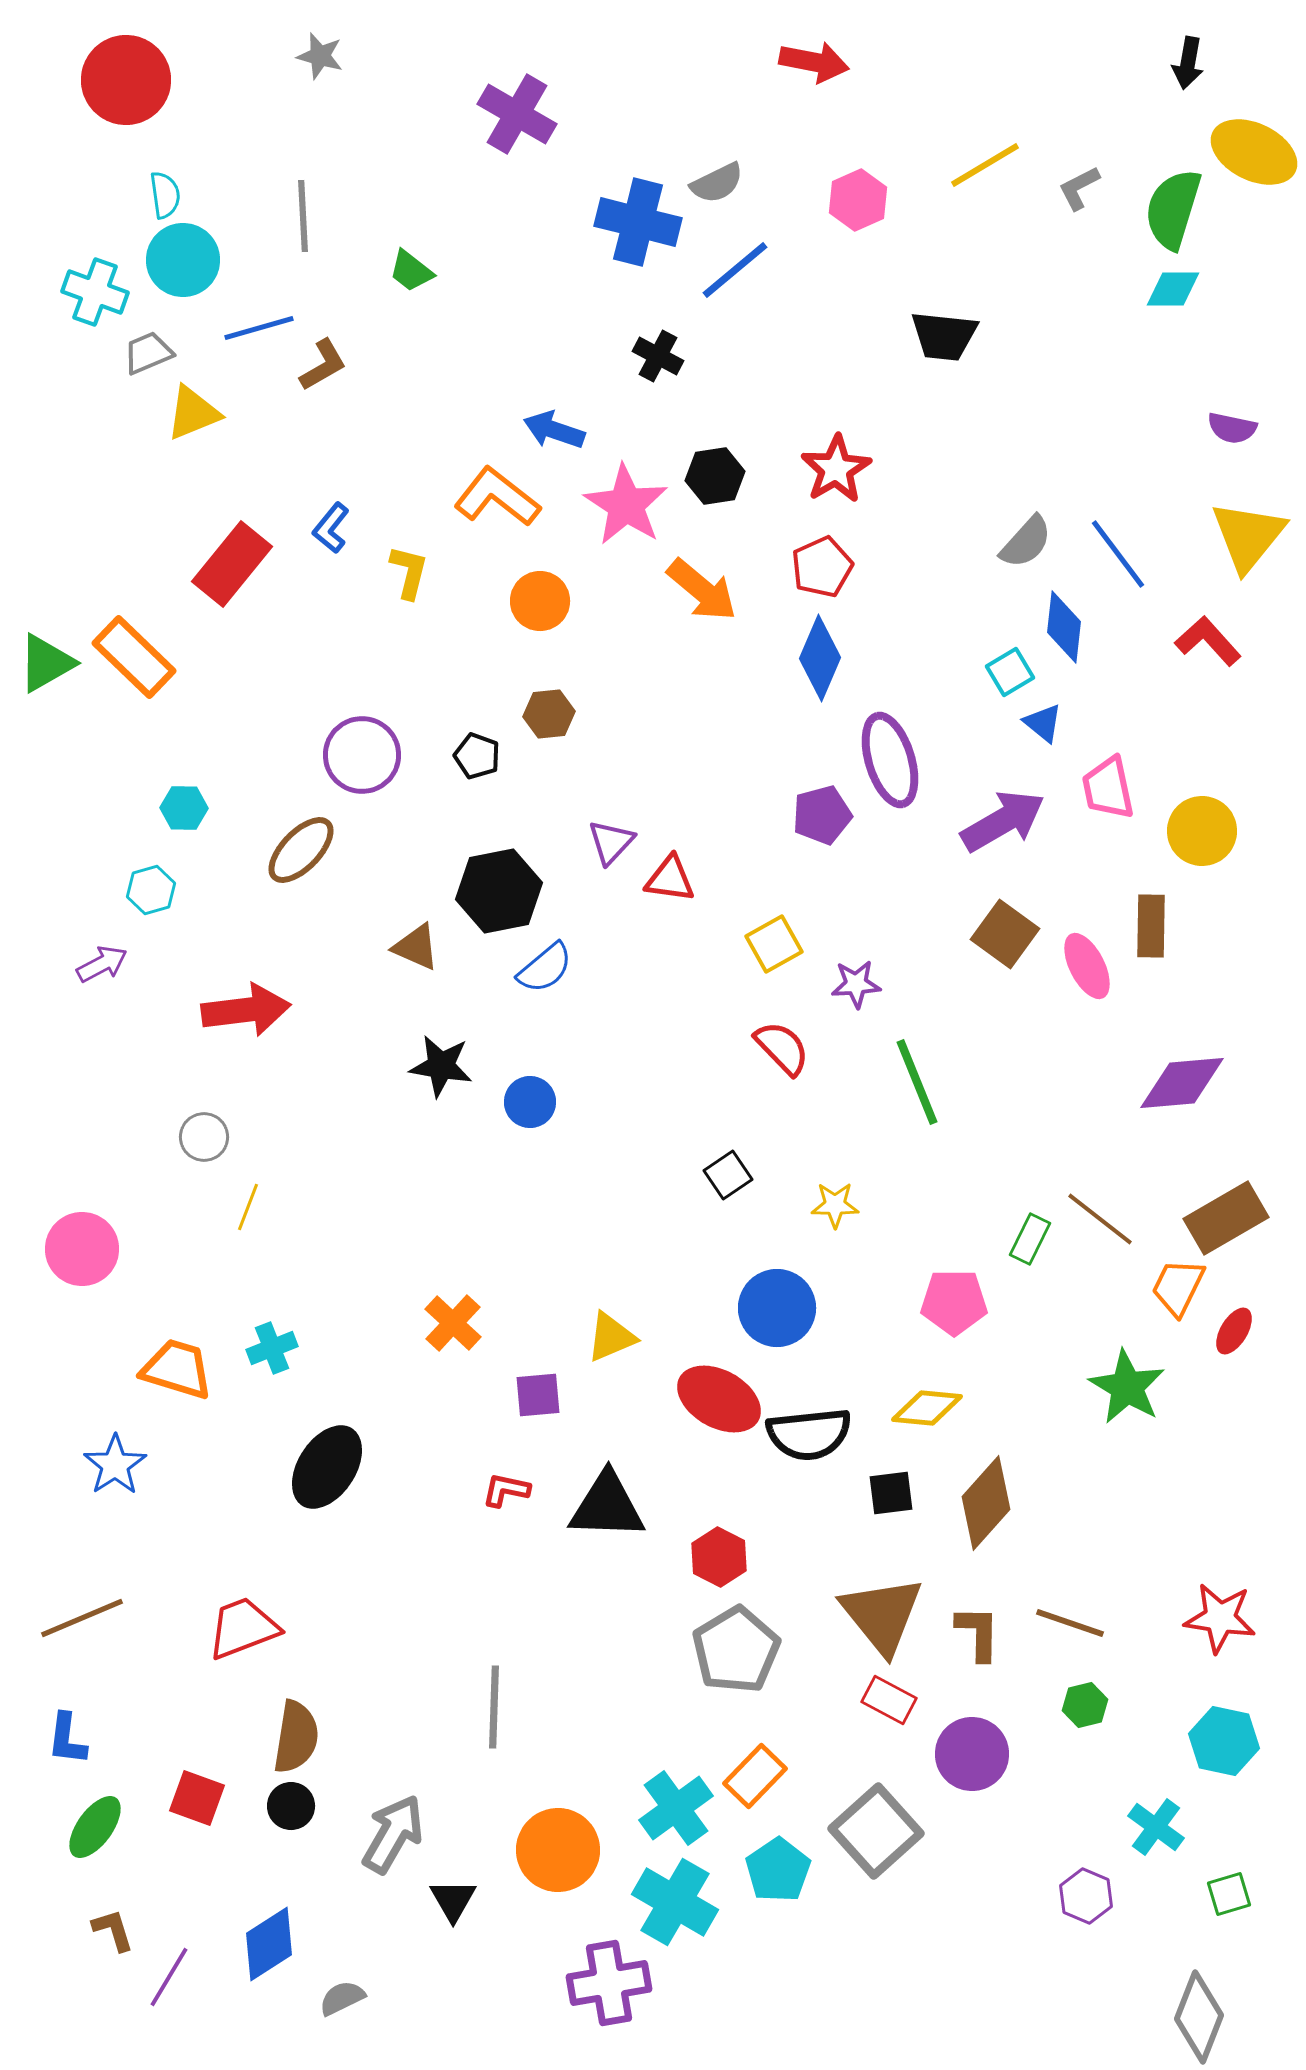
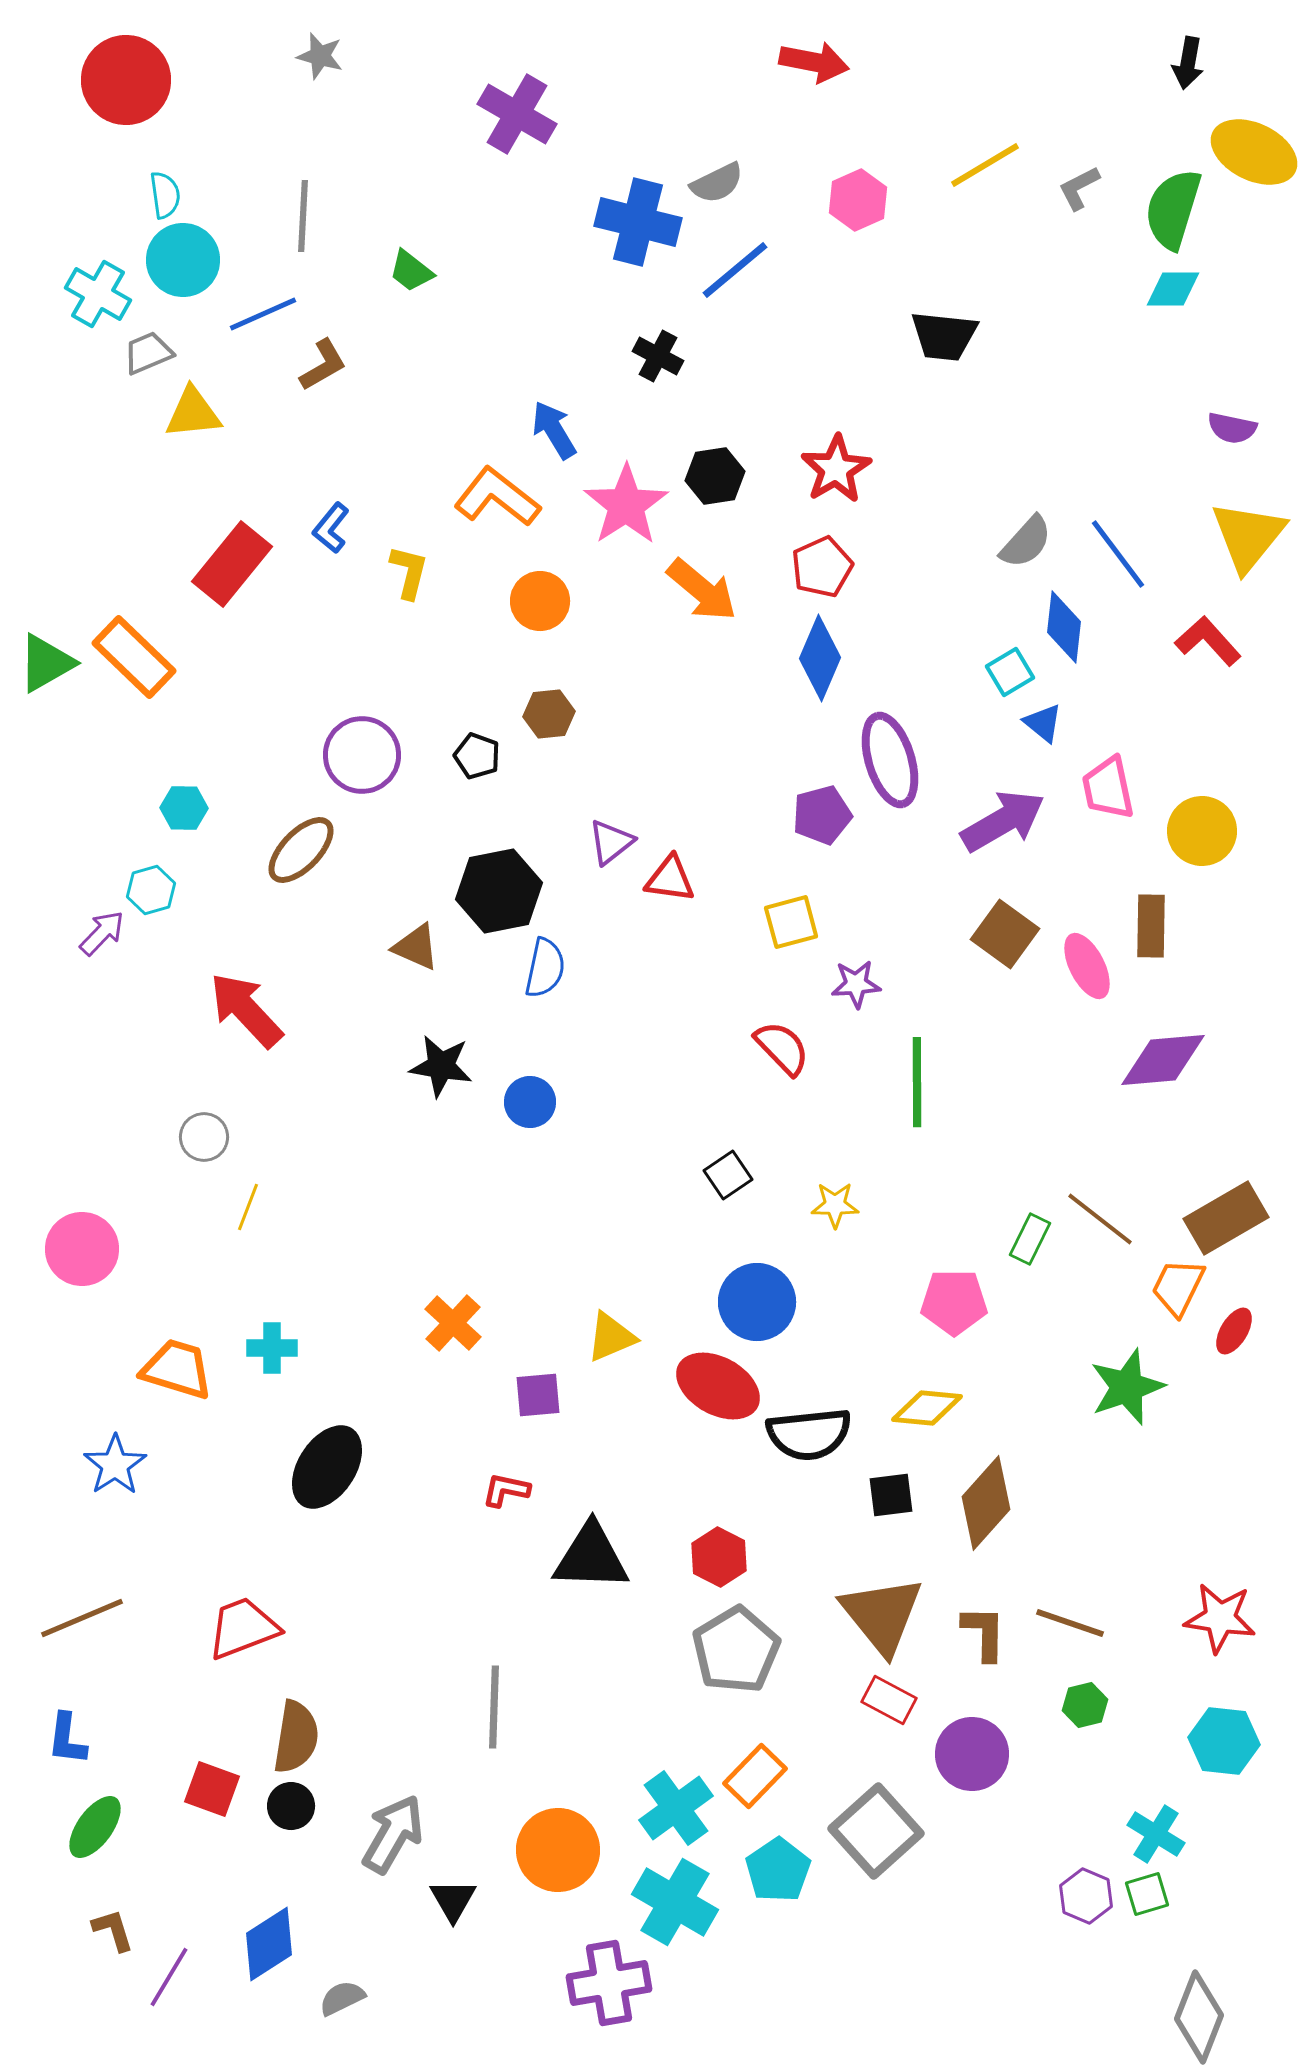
gray line at (303, 216): rotated 6 degrees clockwise
cyan cross at (95, 292): moved 3 px right, 2 px down; rotated 10 degrees clockwise
blue line at (259, 328): moved 4 px right, 14 px up; rotated 8 degrees counterclockwise
yellow triangle at (193, 413): rotated 16 degrees clockwise
blue arrow at (554, 430): rotated 40 degrees clockwise
pink star at (626, 505): rotated 6 degrees clockwise
purple triangle at (611, 842): rotated 9 degrees clockwise
yellow square at (774, 944): moved 17 px right, 22 px up; rotated 14 degrees clockwise
purple arrow at (102, 964): moved 31 px up; rotated 18 degrees counterclockwise
blue semicircle at (545, 968): rotated 38 degrees counterclockwise
red arrow at (246, 1010): rotated 126 degrees counterclockwise
green line at (917, 1082): rotated 22 degrees clockwise
purple diamond at (1182, 1083): moved 19 px left, 23 px up
blue circle at (777, 1308): moved 20 px left, 6 px up
cyan cross at (272, 1348): rotated 21 degrees clockwise
green star at (1127, 1387): rotated 22 degrees clockwise
red ellipse at (719, 1399): moved 1 px left, 13 px up
black square at (891, 1493): moved 2 px down
black triangle at (607, 1506): moved 16 px left, 51 px down
brown L-shape at (978, 1633): moved 6 px right
cyan hexagon at (1224, 1741): rotated 6 degrees counterclockwise
red square at (197, 1798): moved 15 px right, 9 px up
cyan cross at (1156, 1827): moved 7 px down; rotated 4 degrees counterclockwise
green square at (1229, 1894): moved 82 px left
